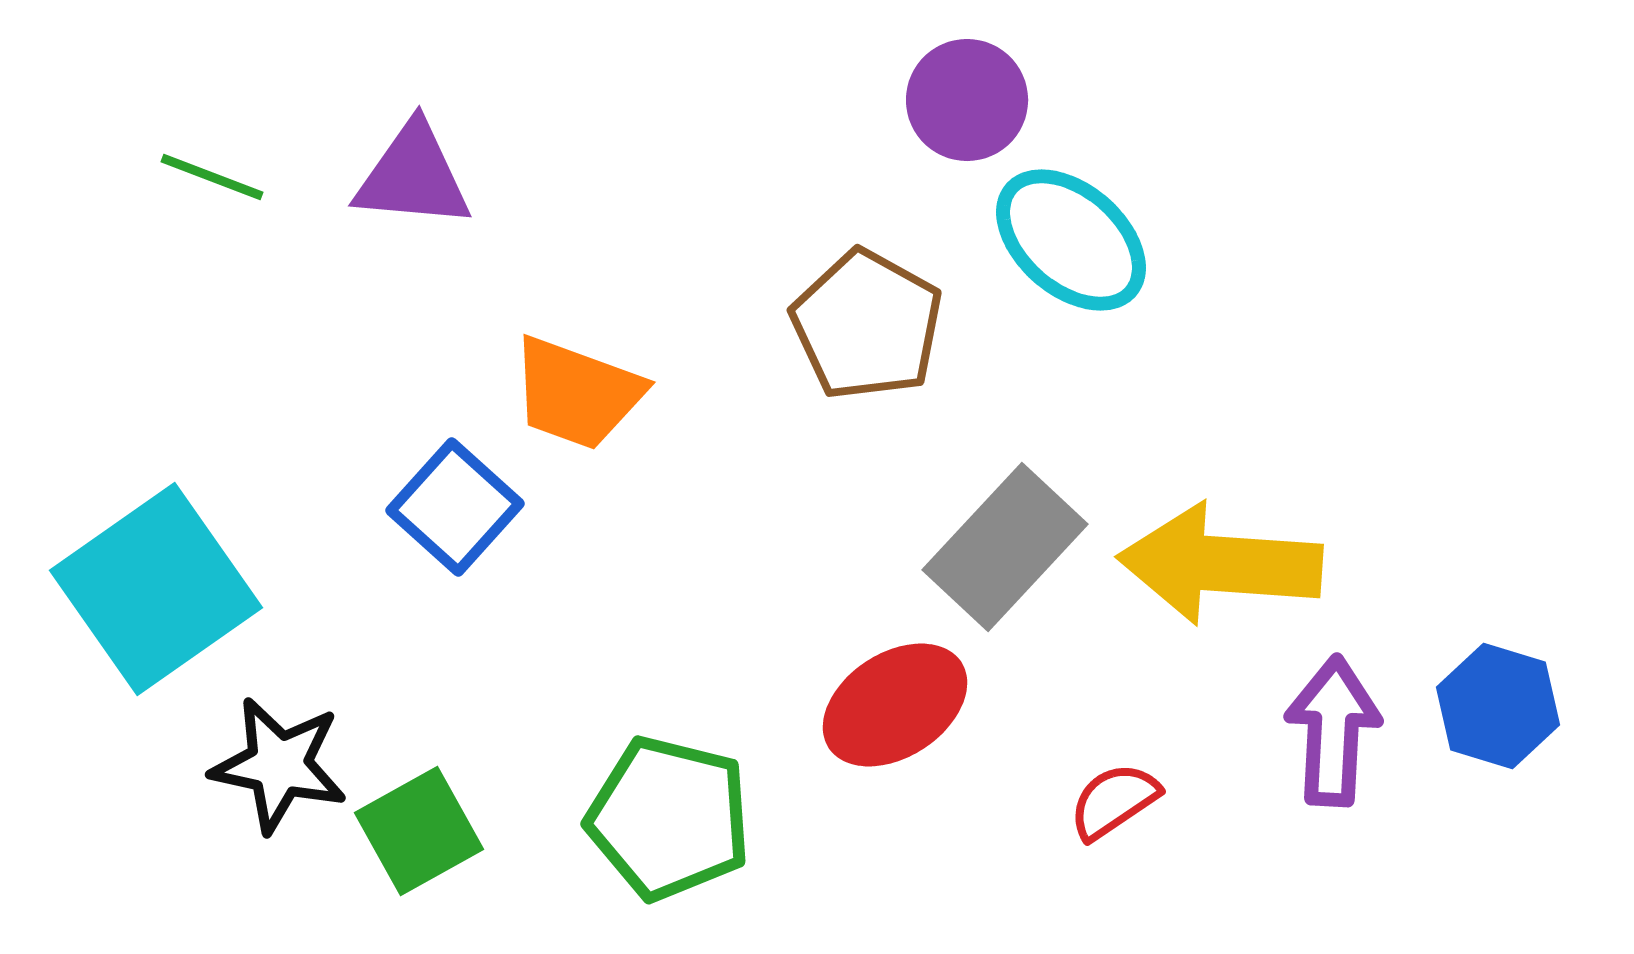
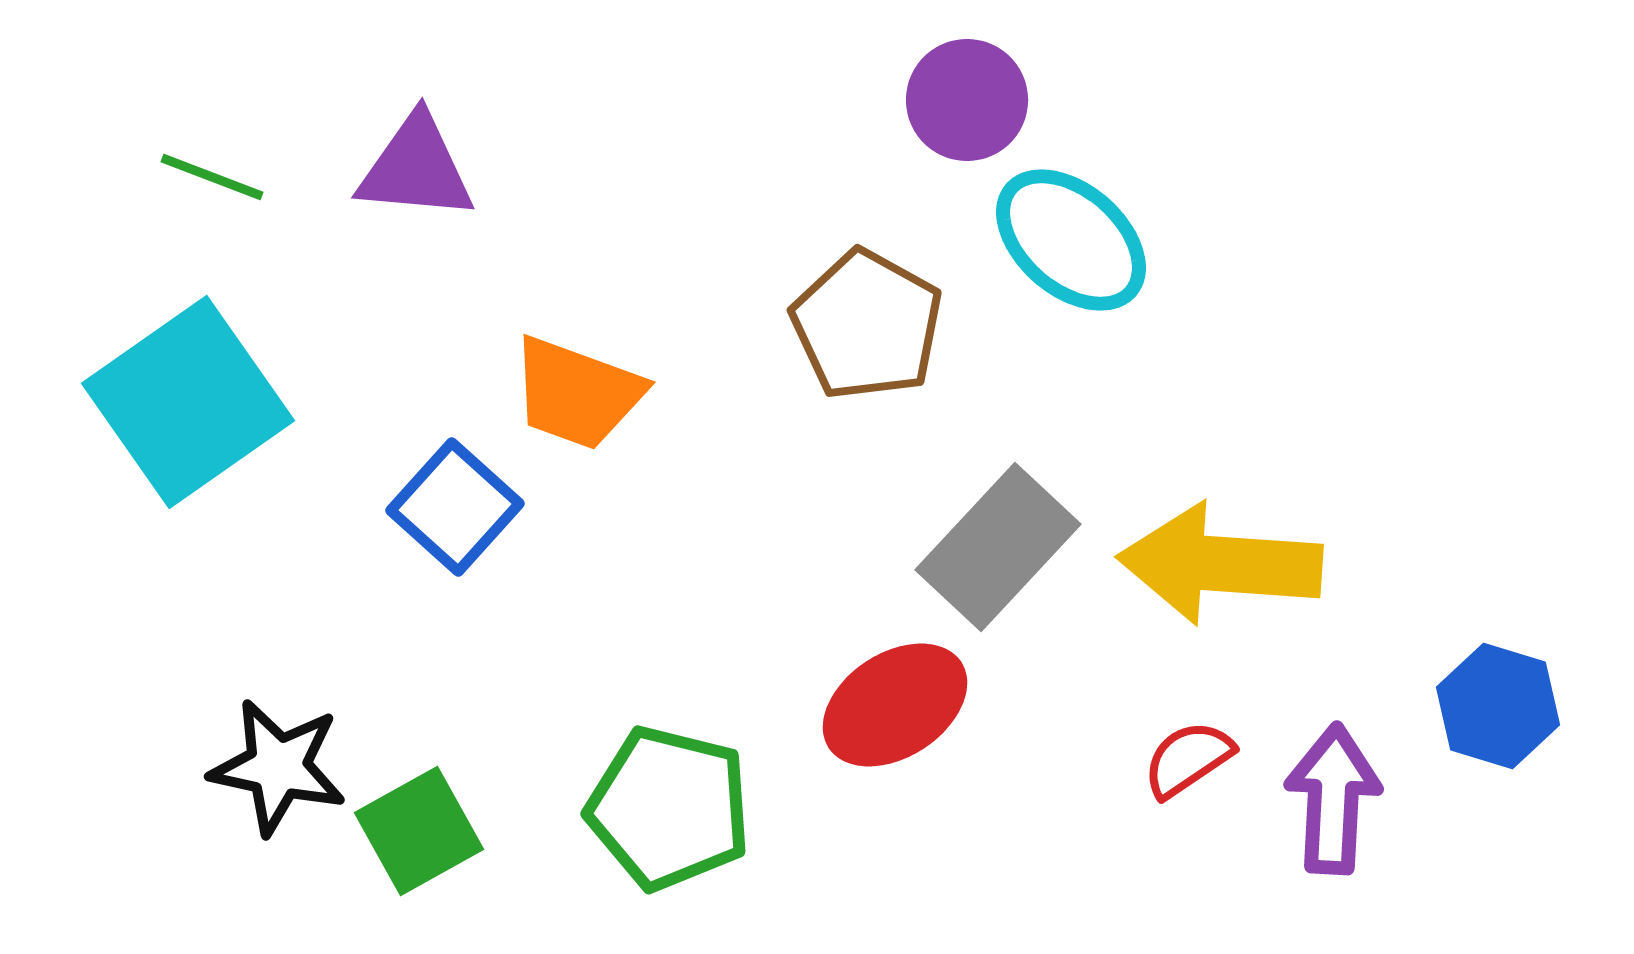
purple triangle: moved 3 px right, 8 px up
gray rectangle: moved 7 px left
cyan square: moved 32 px right, 187 px up
purple arrow: moved 68 px down
black star: moved 1 px left, 2 px down
red semicircle: moved 74 px right, 42 px up
green pentagon: moved 10 px up
